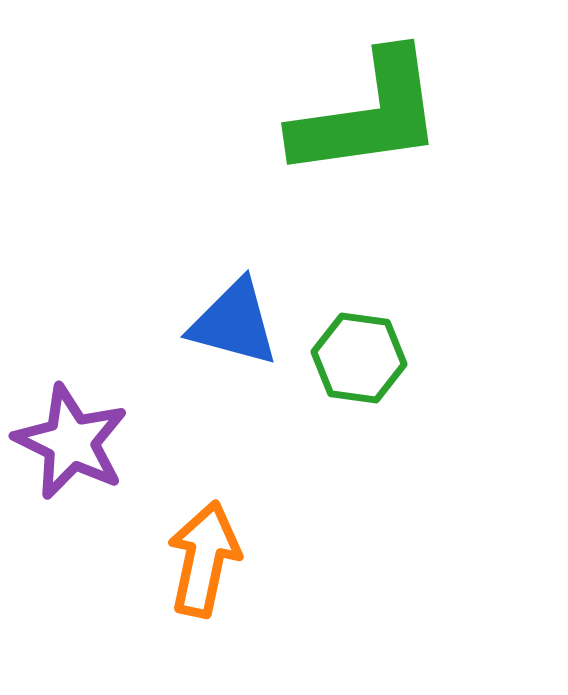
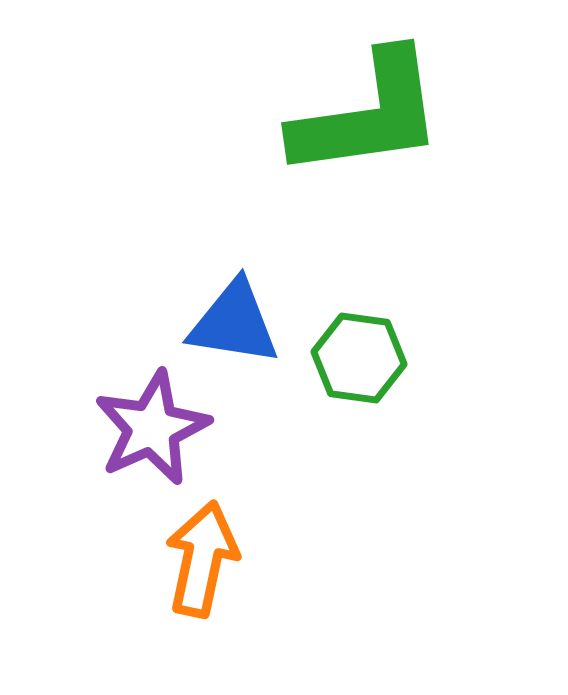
blue triangle: rotated 6 degrees counterclockwise
purple star: moved 81 px right, 14 px up; rotated 22 degrees clockwise
orange arrow: moved 2 px left
